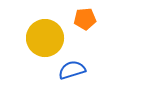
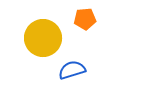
yellow circle: moved 2 px left
